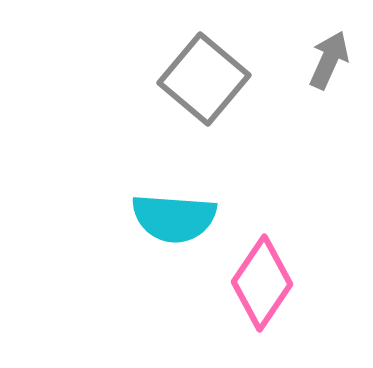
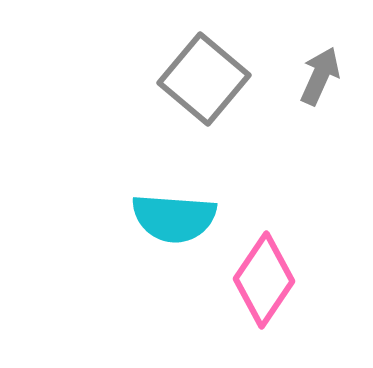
gray arrow: moved 9 px left, 16 px down
pink diamond: moved 2 px right, 3 px up
